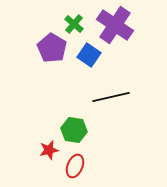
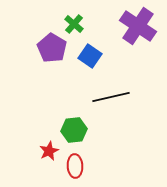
purple cross: moved 23 px right, 1 px down
blue square: moved 1 px right, 1 px down
green hexagon: rotated 15 degrees counterclockwise
red star: moved 1 px down; rotated 12 degrees counterclockwise
red ellipse: rotated 25 degrees counterclockwise
